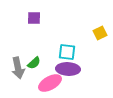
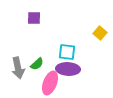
yellow square: rotated 24 degrees counterclockwise
green semicircle: moved 3 px right, 1 px down
pink ellipse: rotated 40 degrees counterclockwise
